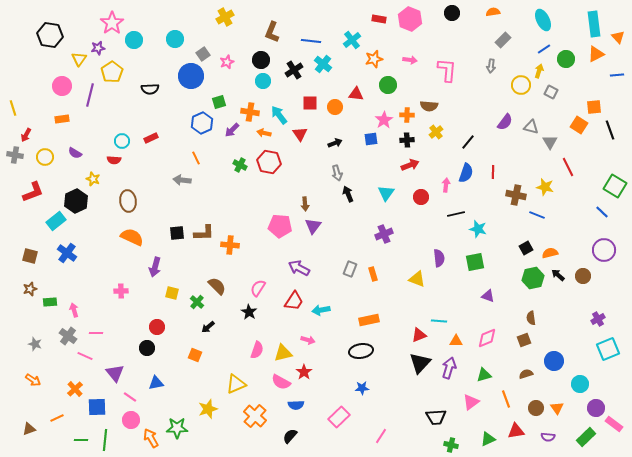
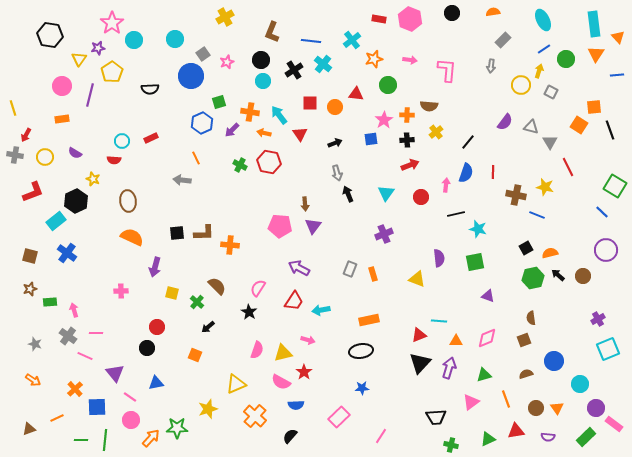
orange triangle at (596, 54): rotated 30 degrees counterclockwise
purple circle at (604, 250): moved 2 px right
orange arrow at (151, 438): rotated 72 degrees clockwise
